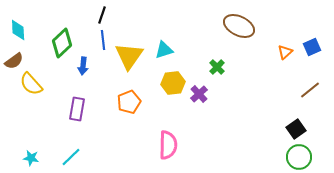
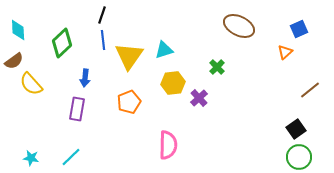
blue square: moved 13 px left, 18 px up
blue arrow: moved 2 px right, 12 px down
purple cross: moved 4 px down
